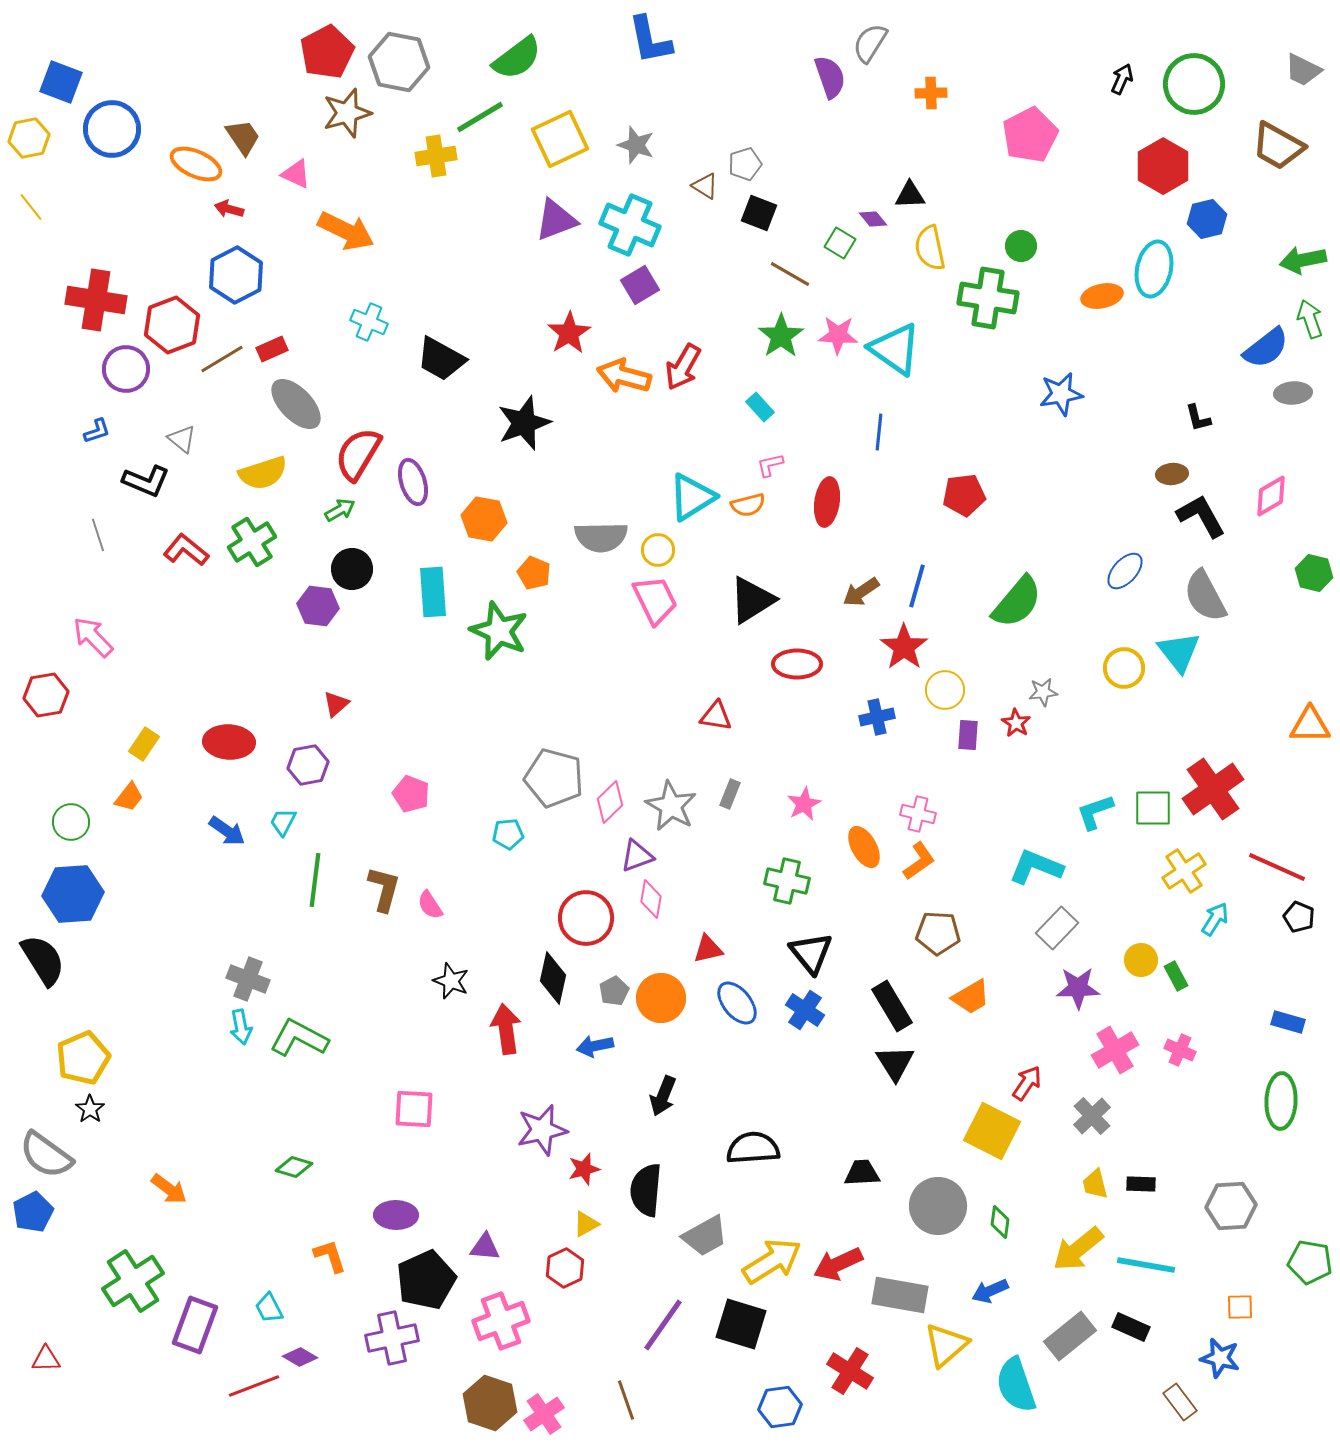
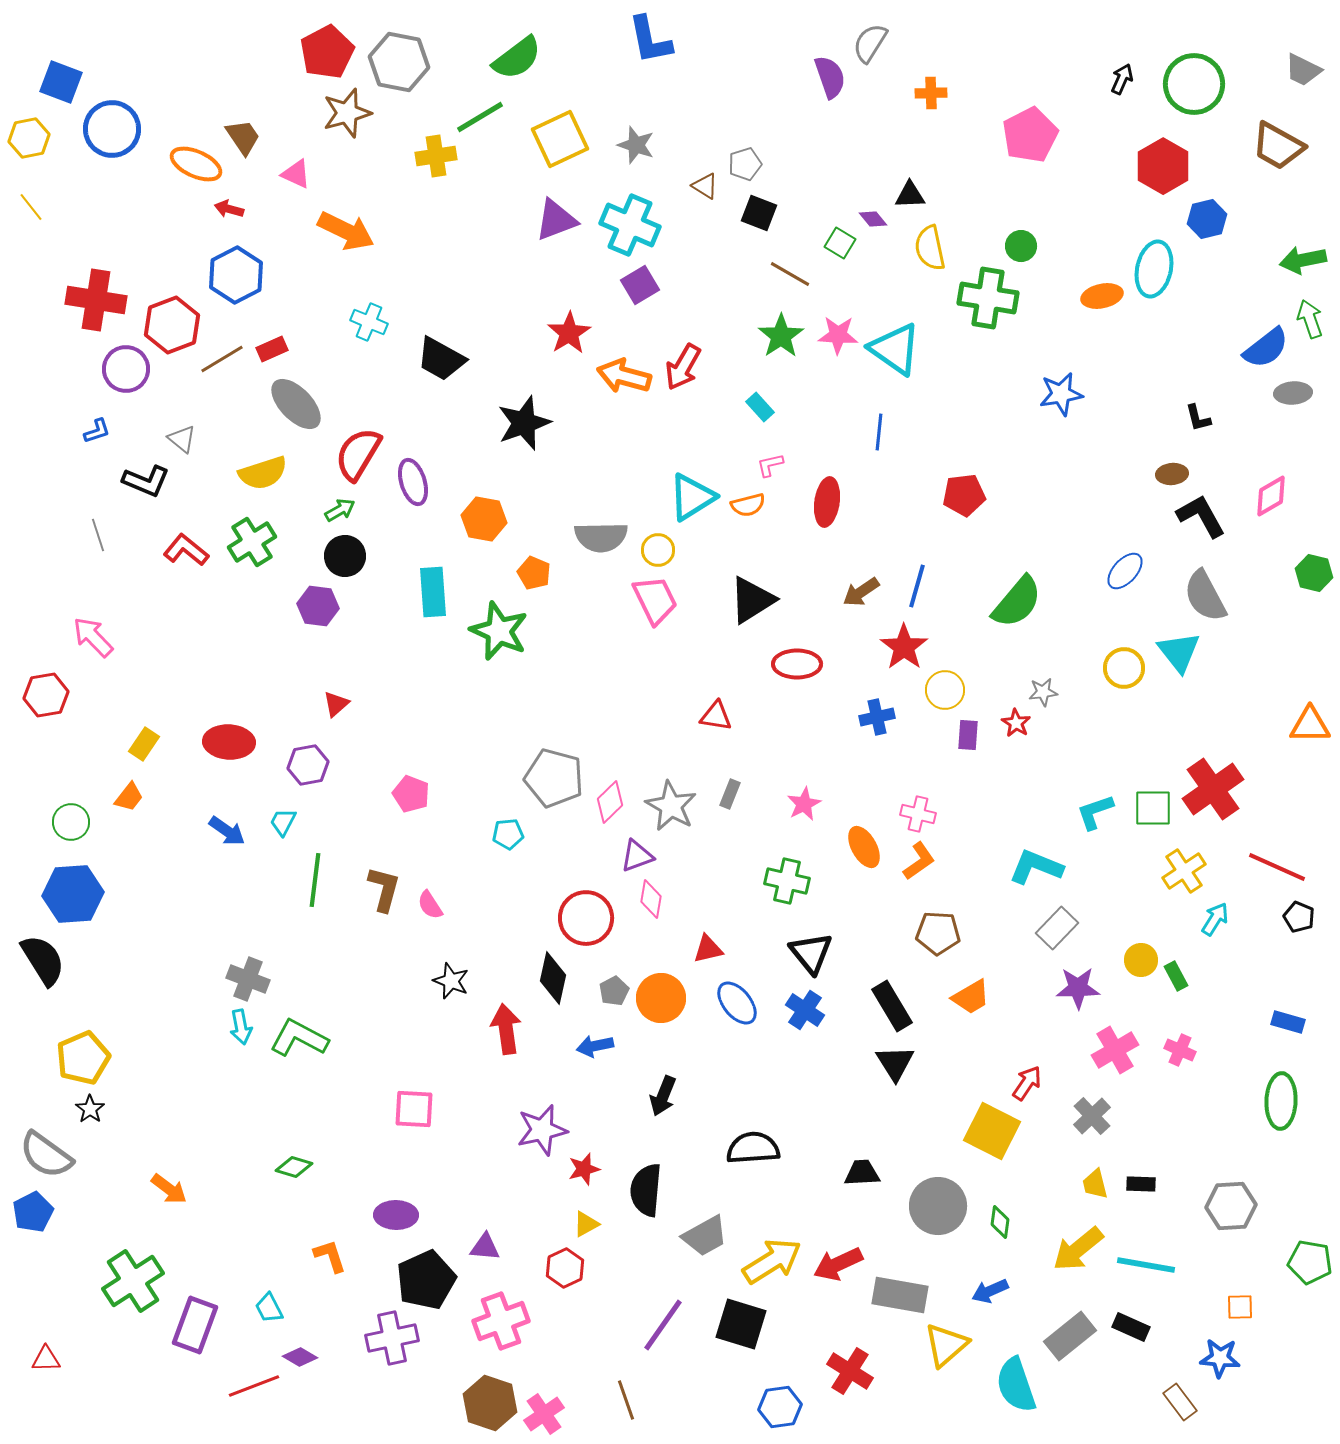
black circle at (352, 569): moved 7 px left, 13 px up
blue star at (1220, 1358): rotated 9 degrees counterclockwise
